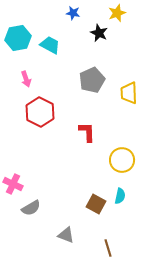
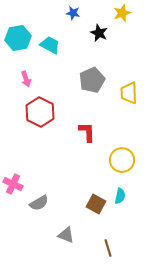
yellow star: moved 5 px right
gray semicircle: moved 8 px right, 5 px up
